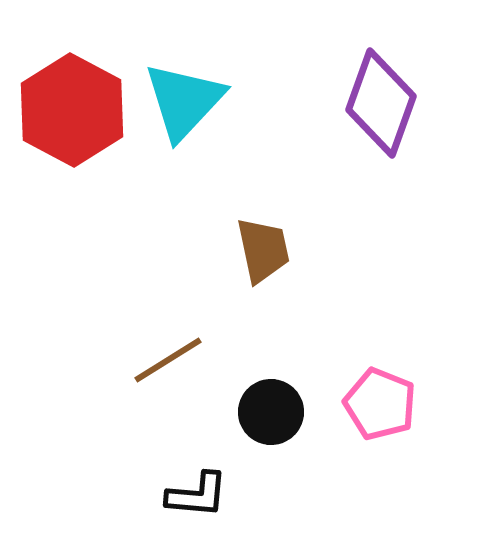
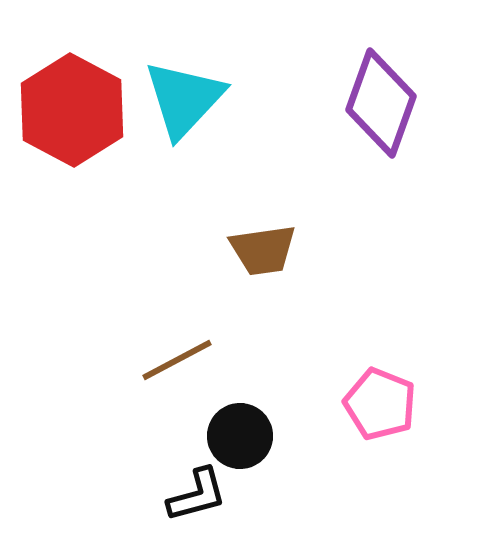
cyan triangle: moved 2 px up
brown trapezoid: rotated 94 degrees clockwise
brown line: moved 9 px right; rotated 4 degrees clockwise
black circle: moved 31 px left, 24 px down
black L-shape: rotated 20 degrees counterclockwise
